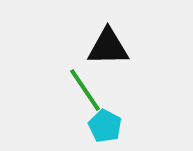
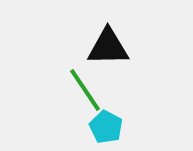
cyan pentagon: moved 1 px right, 1 px down
